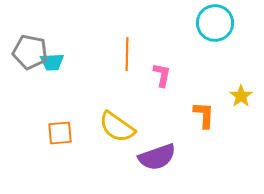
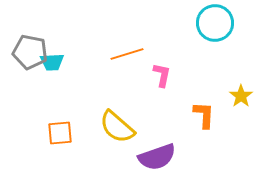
orange line: rotated 72 degrees clockwise
yellow semicircle: rotated 6 degrees clockwise
